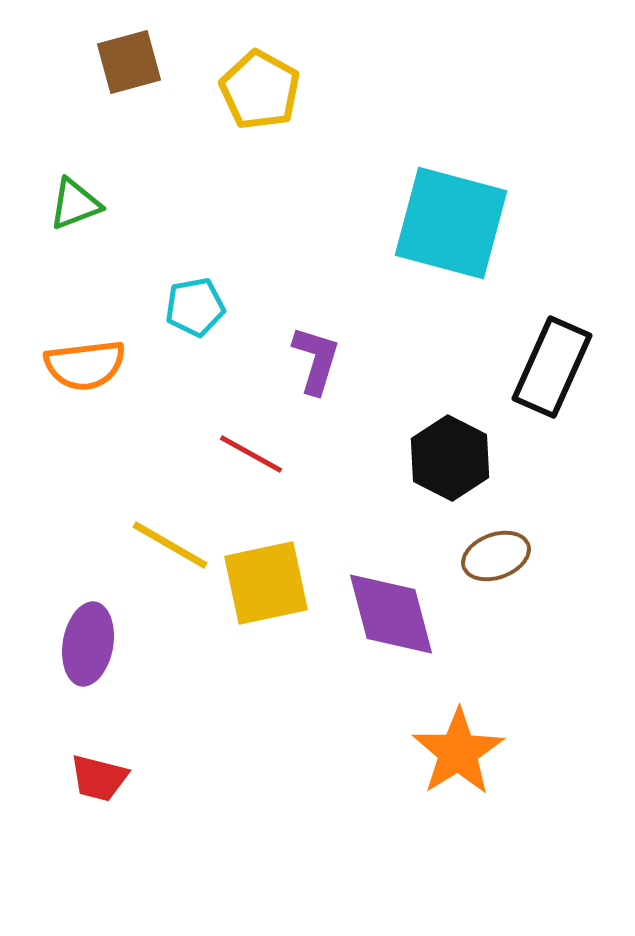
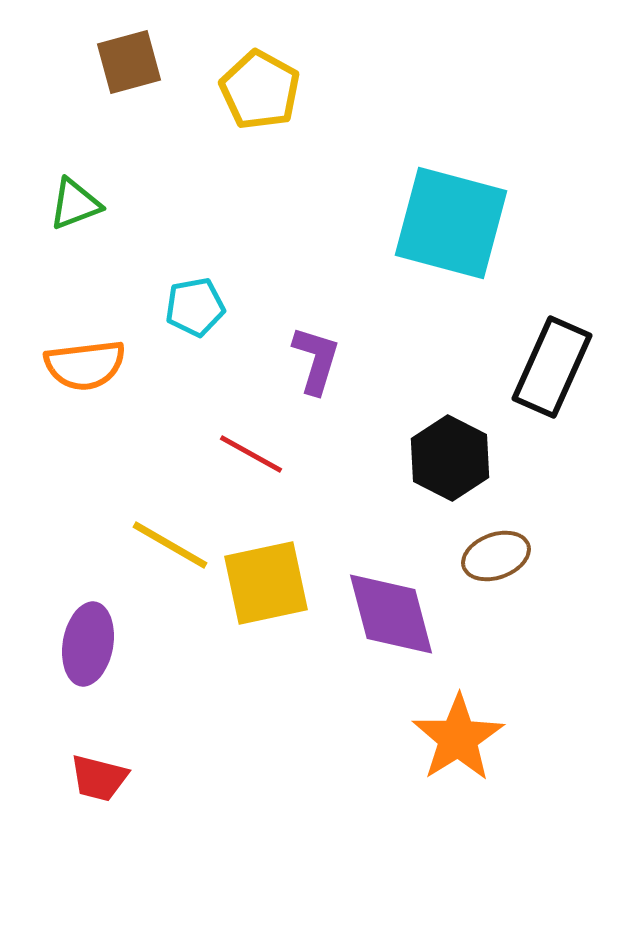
orange star: moved 14 px up
